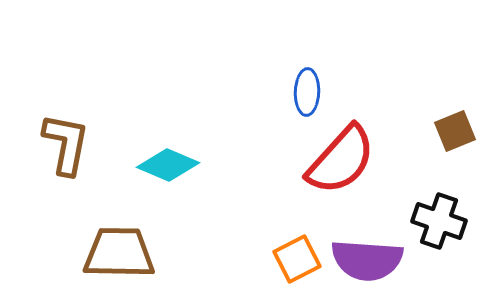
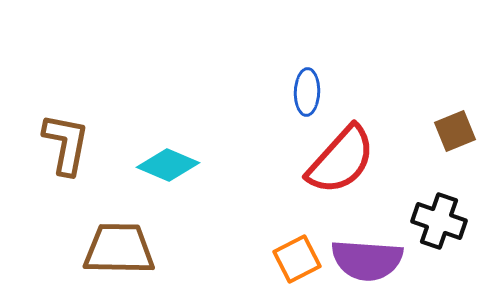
brown trapezoid: moved 4 px up
